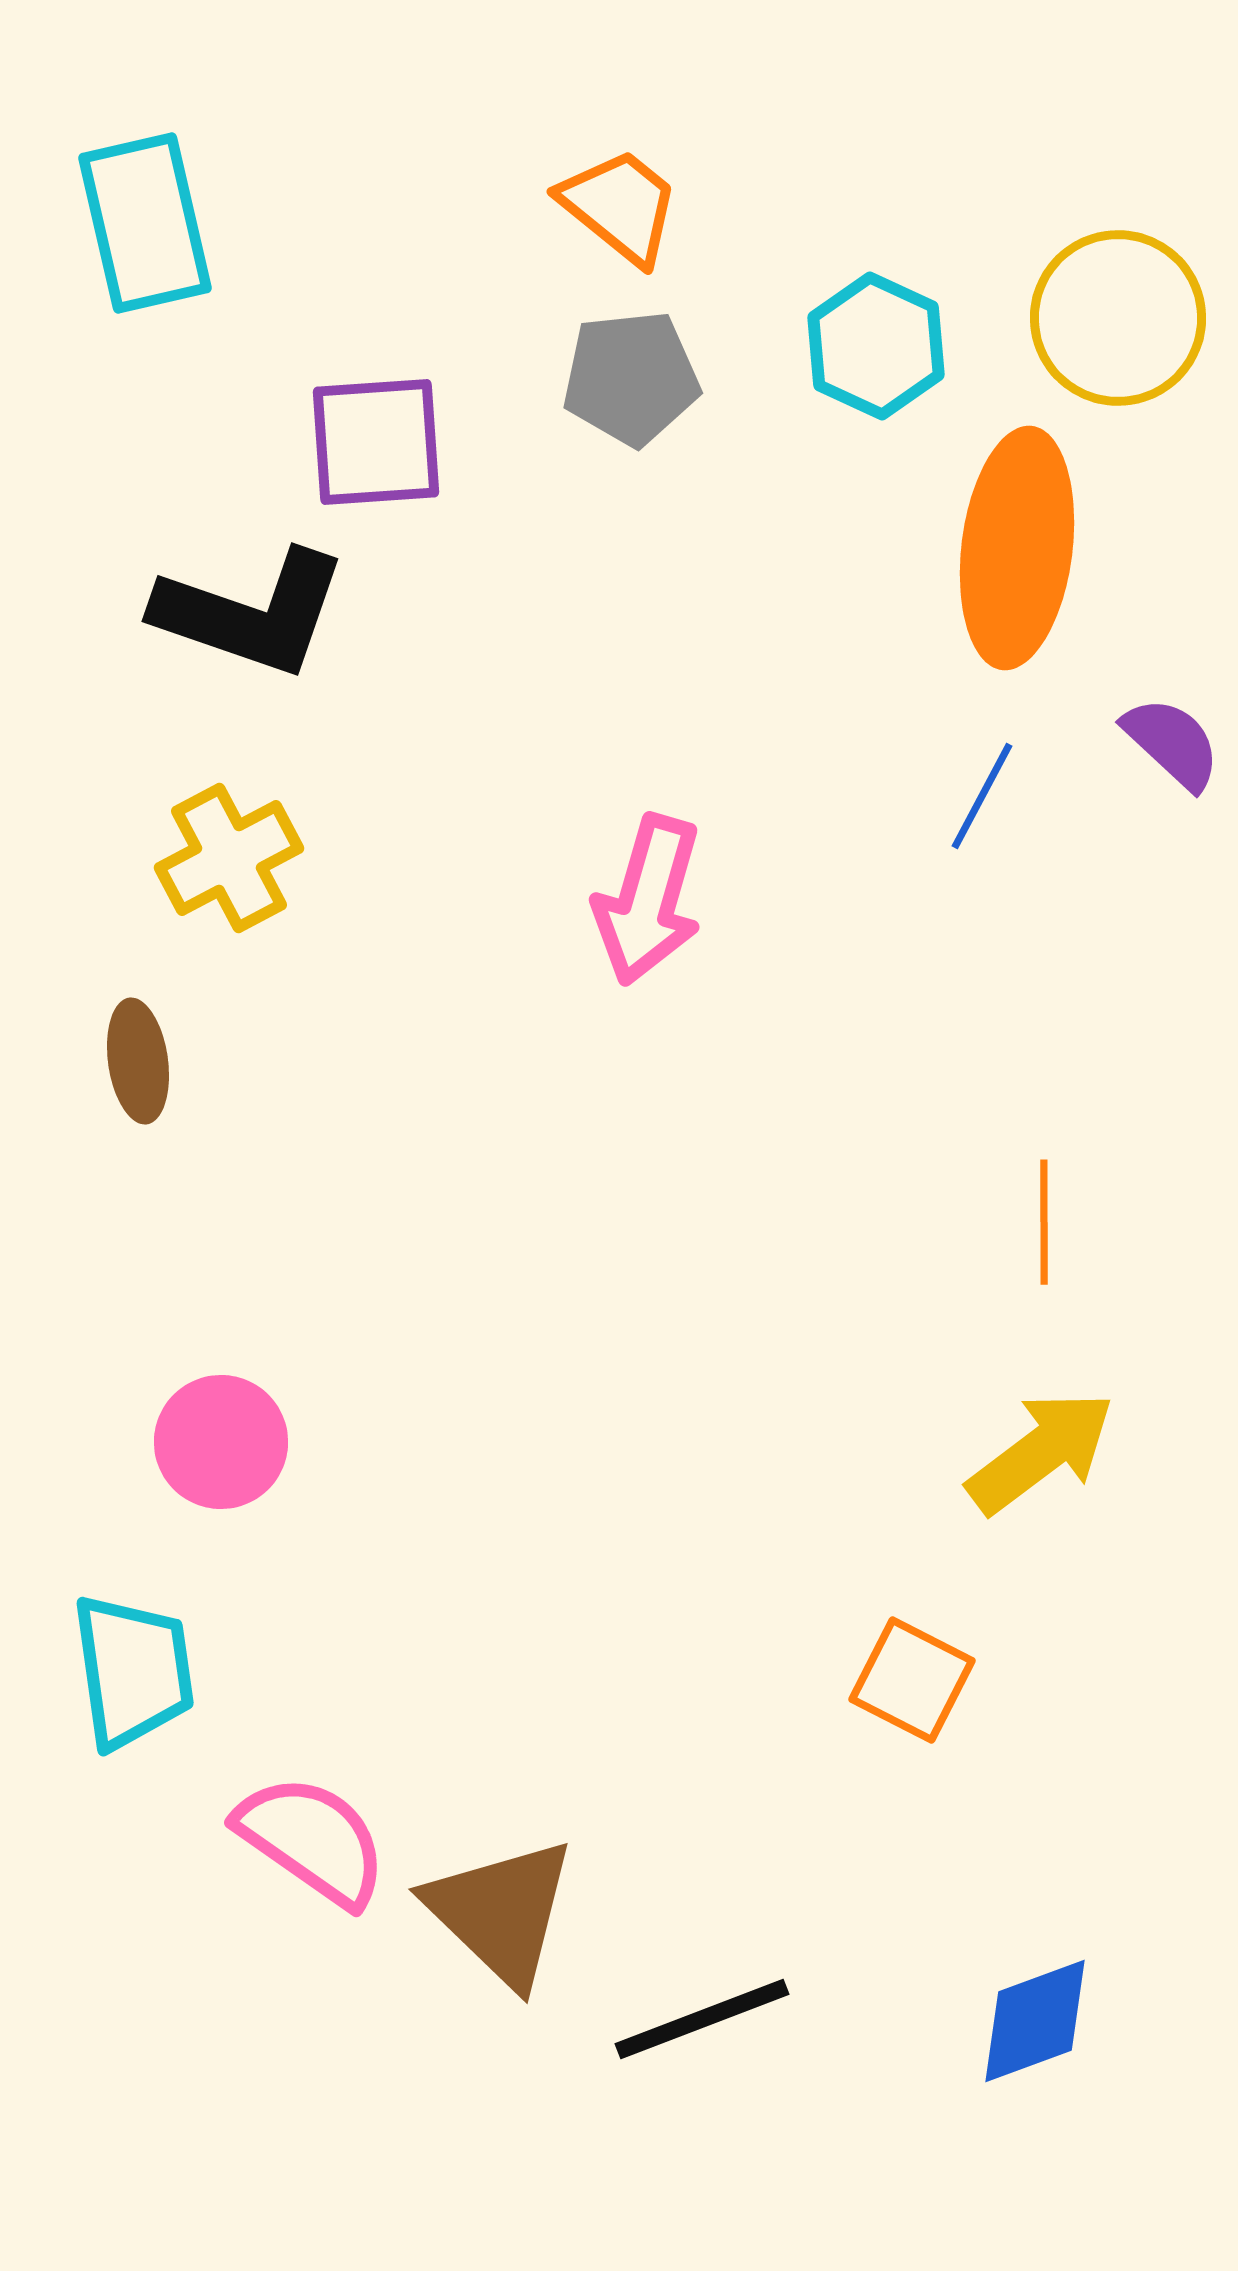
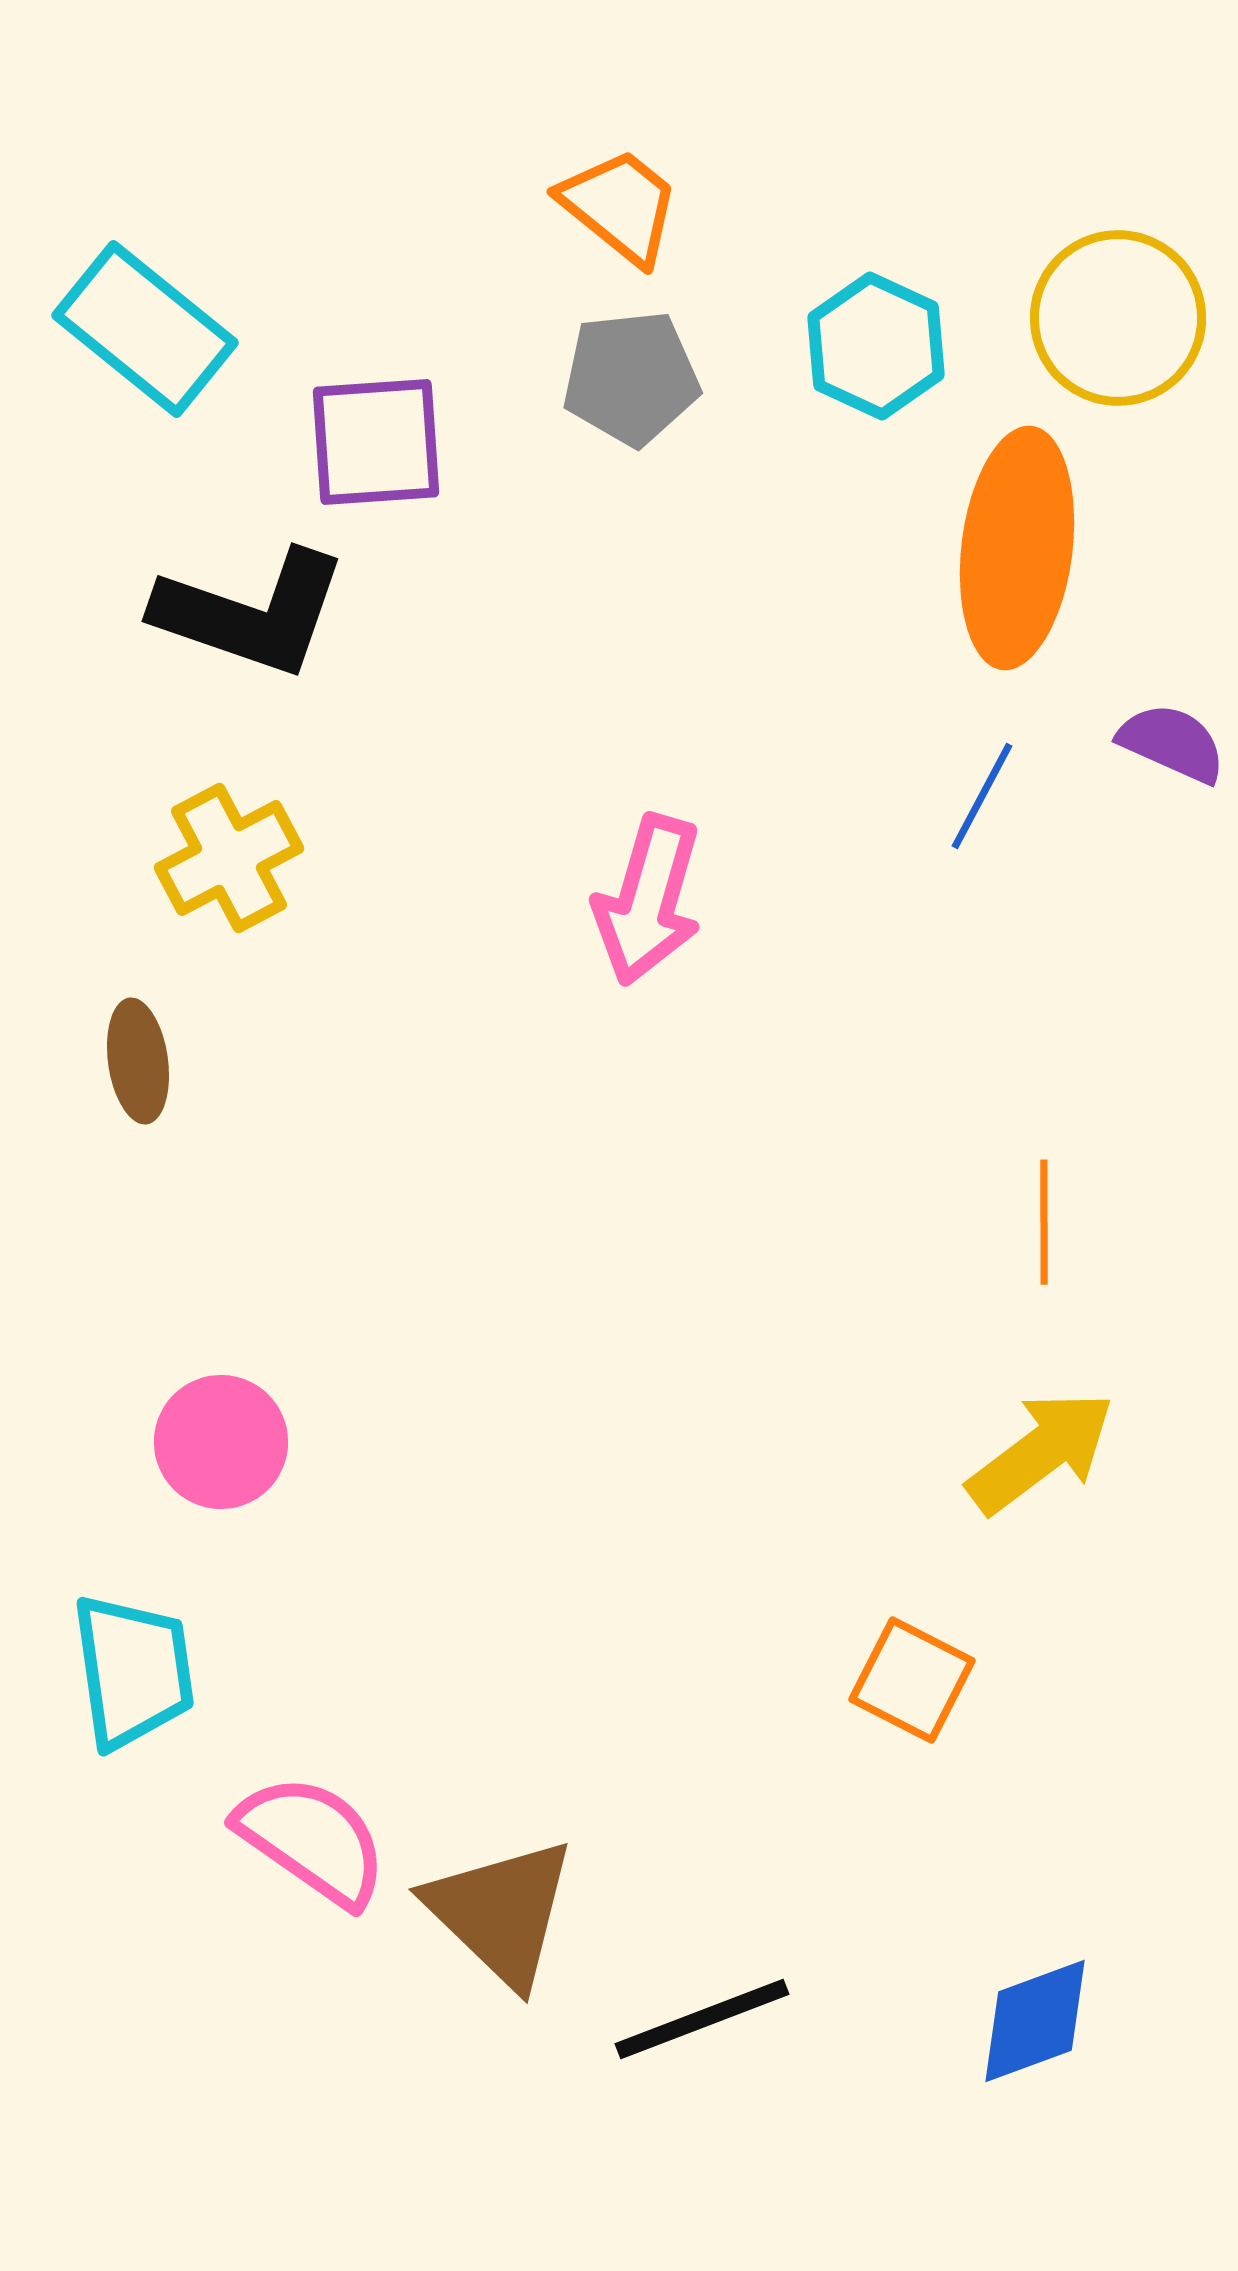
cyan rectangle: moved 106 px down; rotated 38 degrees counterclockwise
purple semicircle: rotated 19 degrees counterclockwise
